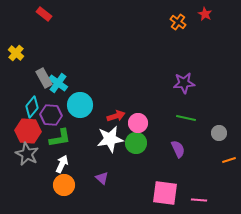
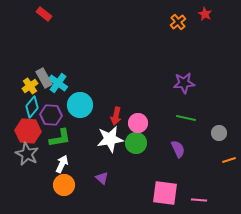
orange cross: rotated 14 degrees clockwise
yellow cross: moved 14 px right, 33 px down; rotated 14 degrees clockwise
red arrow: rotated 120 degrees clockwise
